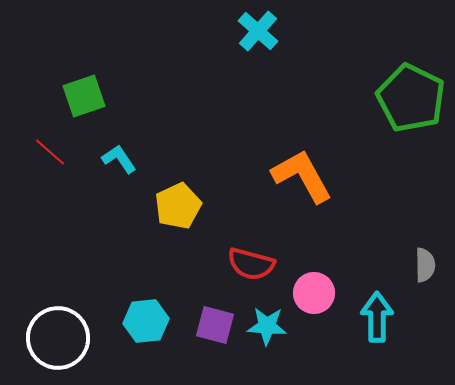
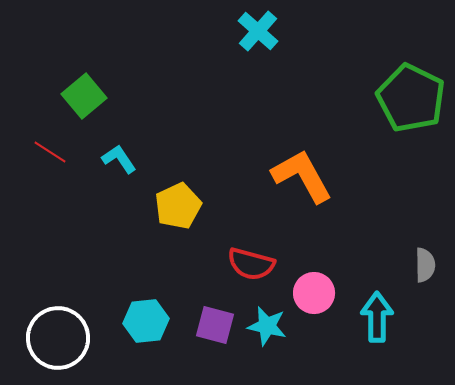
green square: rotated 21 degrees counterclockwise
red line: rotated 8 degrees counterclockwise
cyan star: rotated 9 degrees clockwise
